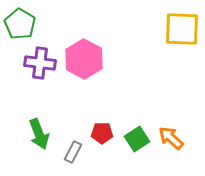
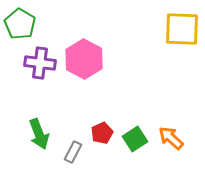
red pentagon: rotated 25 degrees counterclockwise
green square: moved 2 px left
